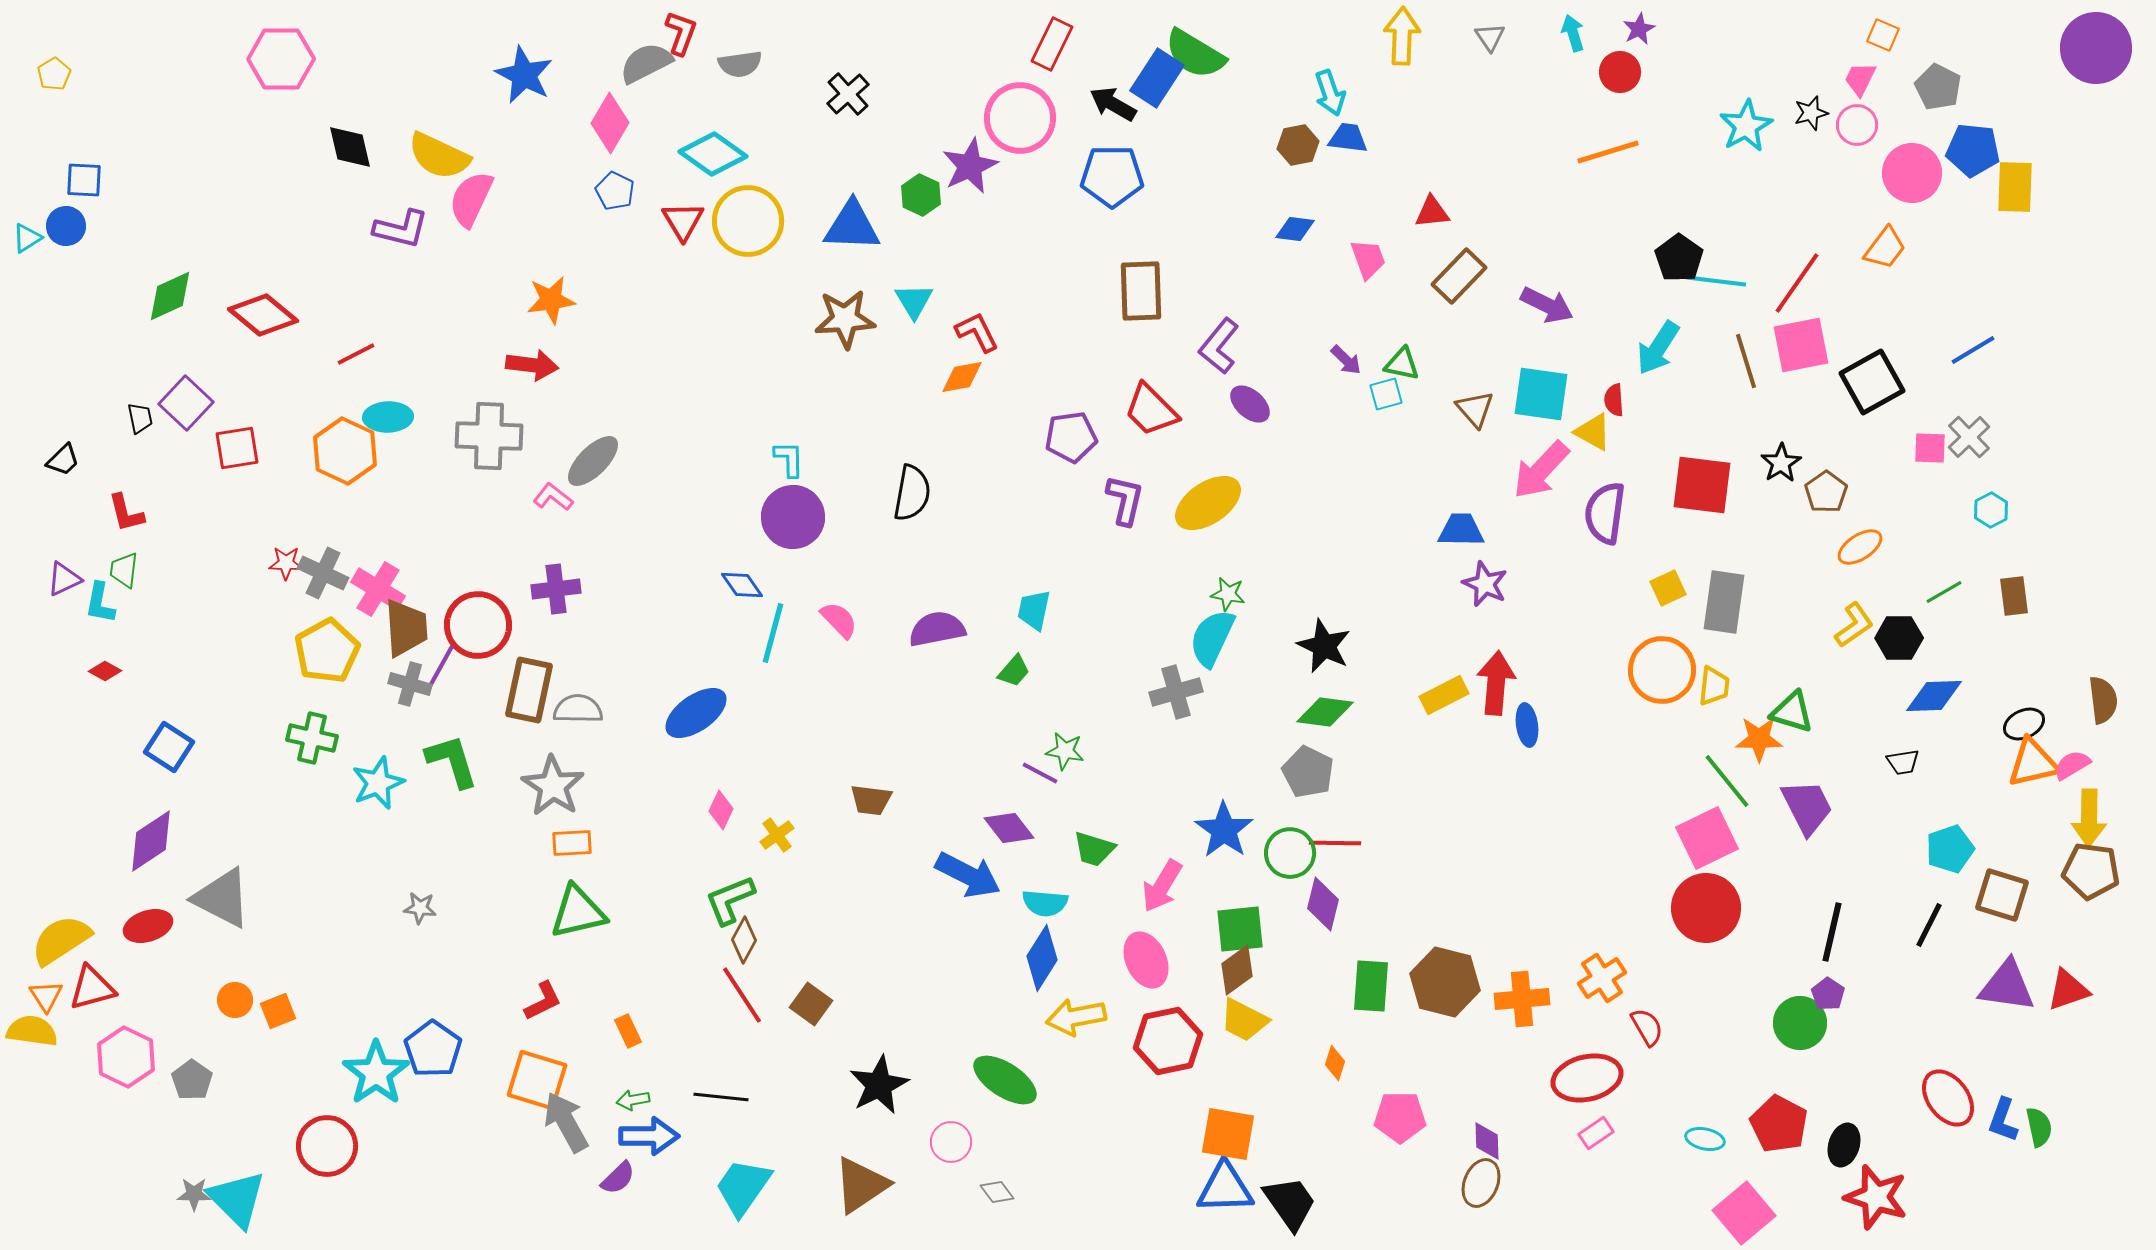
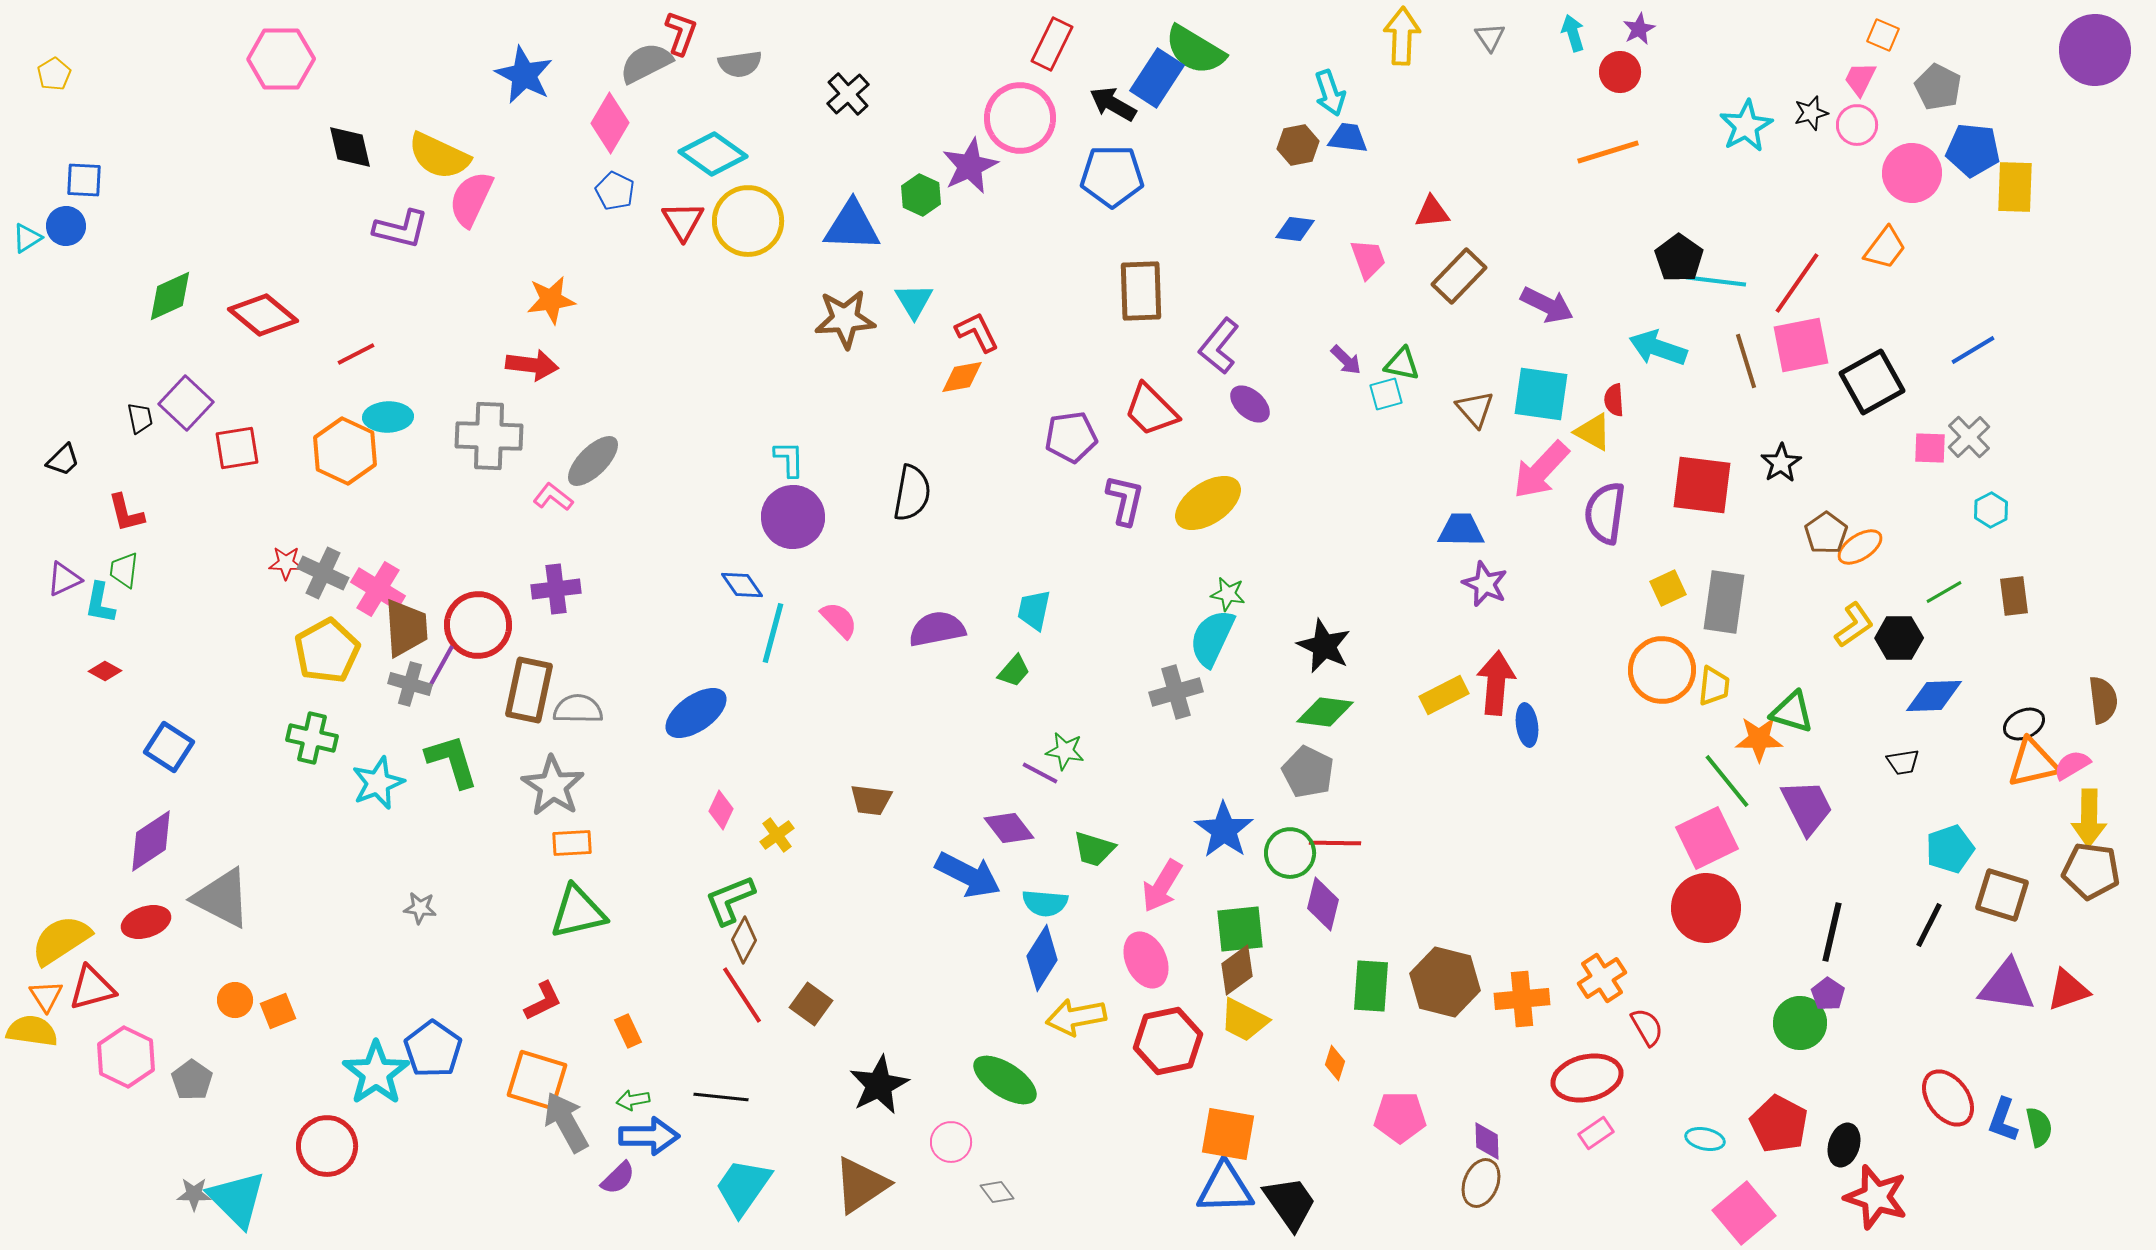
purple circle at (2096, 48): moved 1 px left, 2 px down
green semicircle at (1195, 54): moved 4 px up
cyan arrow at (1658, 348): rotated 76 degrees clockwise
brown pentagon at (1826, 492): moved 41 px down
red ellipse at (148, 926): moved 2 px left, 4 px up
